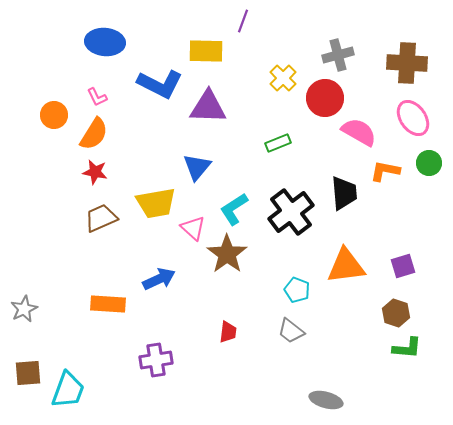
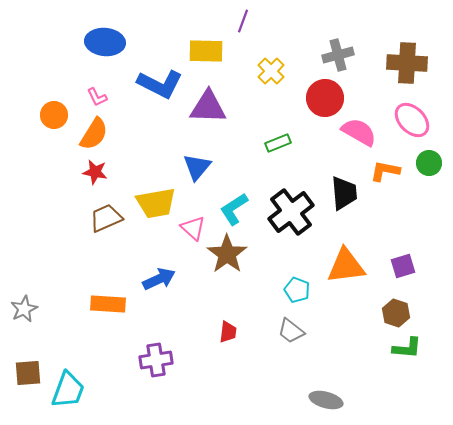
yellow cross: moved 12 px left, 7 px up
pink ellipse: moved 1 px left, 2 px down; rotated 9 degrees counterclockwise
brown trapezoid: moved 5 px right
